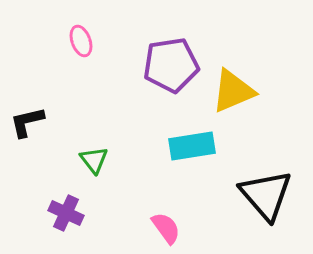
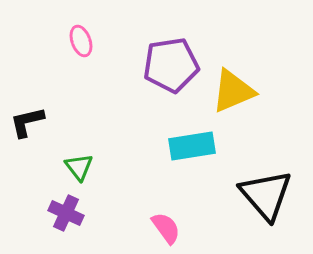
green triangle: moved 15 px left, 7 px down
